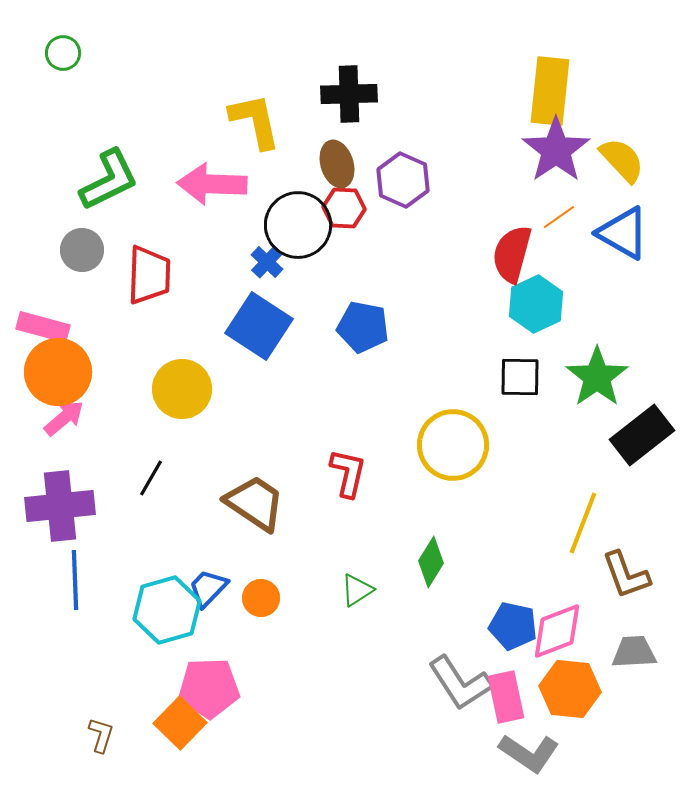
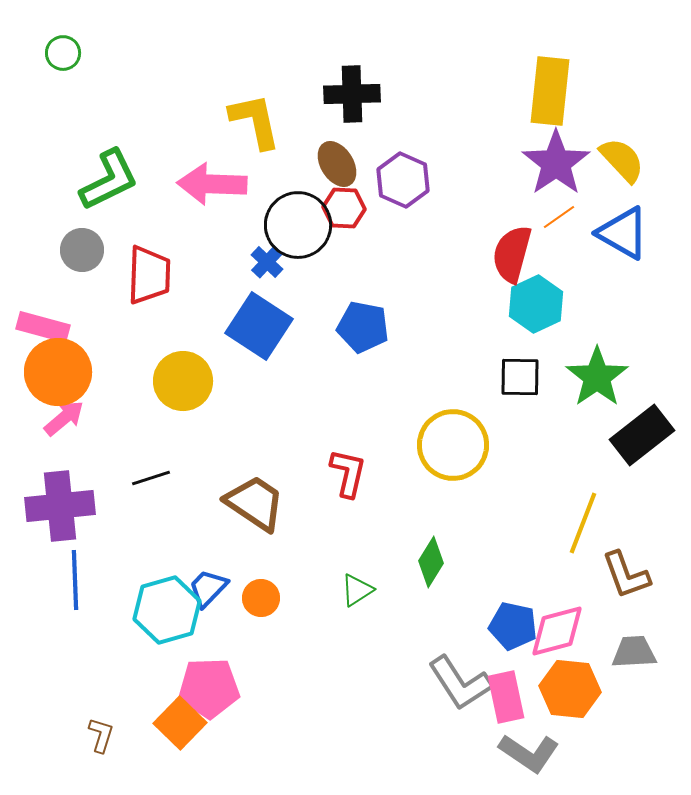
black cross at (349, 94): moved 3 px right
purple star at (556, 150): moved 13 px down
brown ellipse at (337, 164): rotated 15 degrees counterclockwise
yellow circle at (182, 389): moved 1 px right, 8 px up
black line at (151, 478): rotated 42 degrees clockwise
pink diamond at (557, 631): rotated 6 degrees clockwise
